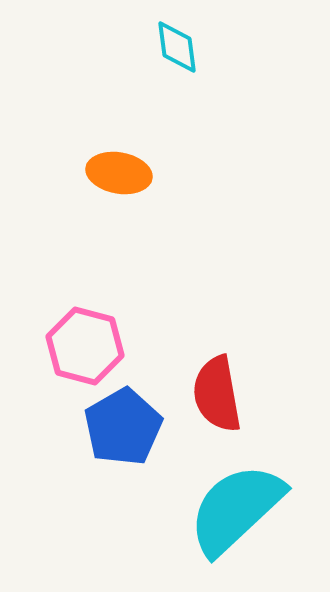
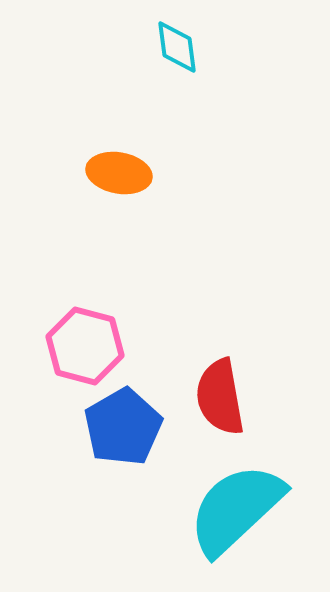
red semicircle: moved 3 px right, 3 px down
